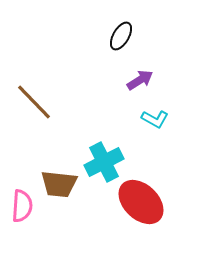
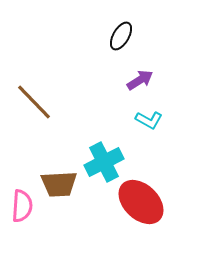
cyan L-shape: moved 6 px left, 1 px down
brown trapezoid: rotated 9 degrees counterclockwise
